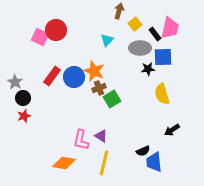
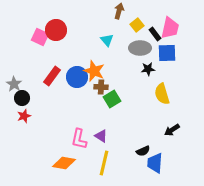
yellow square: moved 2 px right, 1 px down
cyan triangle: rotated 24 degrees counterclockwise
blue square: moved 4 px right, 4 px up
blue circle: moved 3 px right
gray star: moved 1 px left, 2 px down
brown cross: moved 2 px right, 1 px up; rotated 24 degrees clockwise
black circle: moved 1 px left
pink L-shape: moved 2 px left, 1 px up
blue trapezoid: moved 1 px right, 1 px down; rotated 10 degrees clockwise
